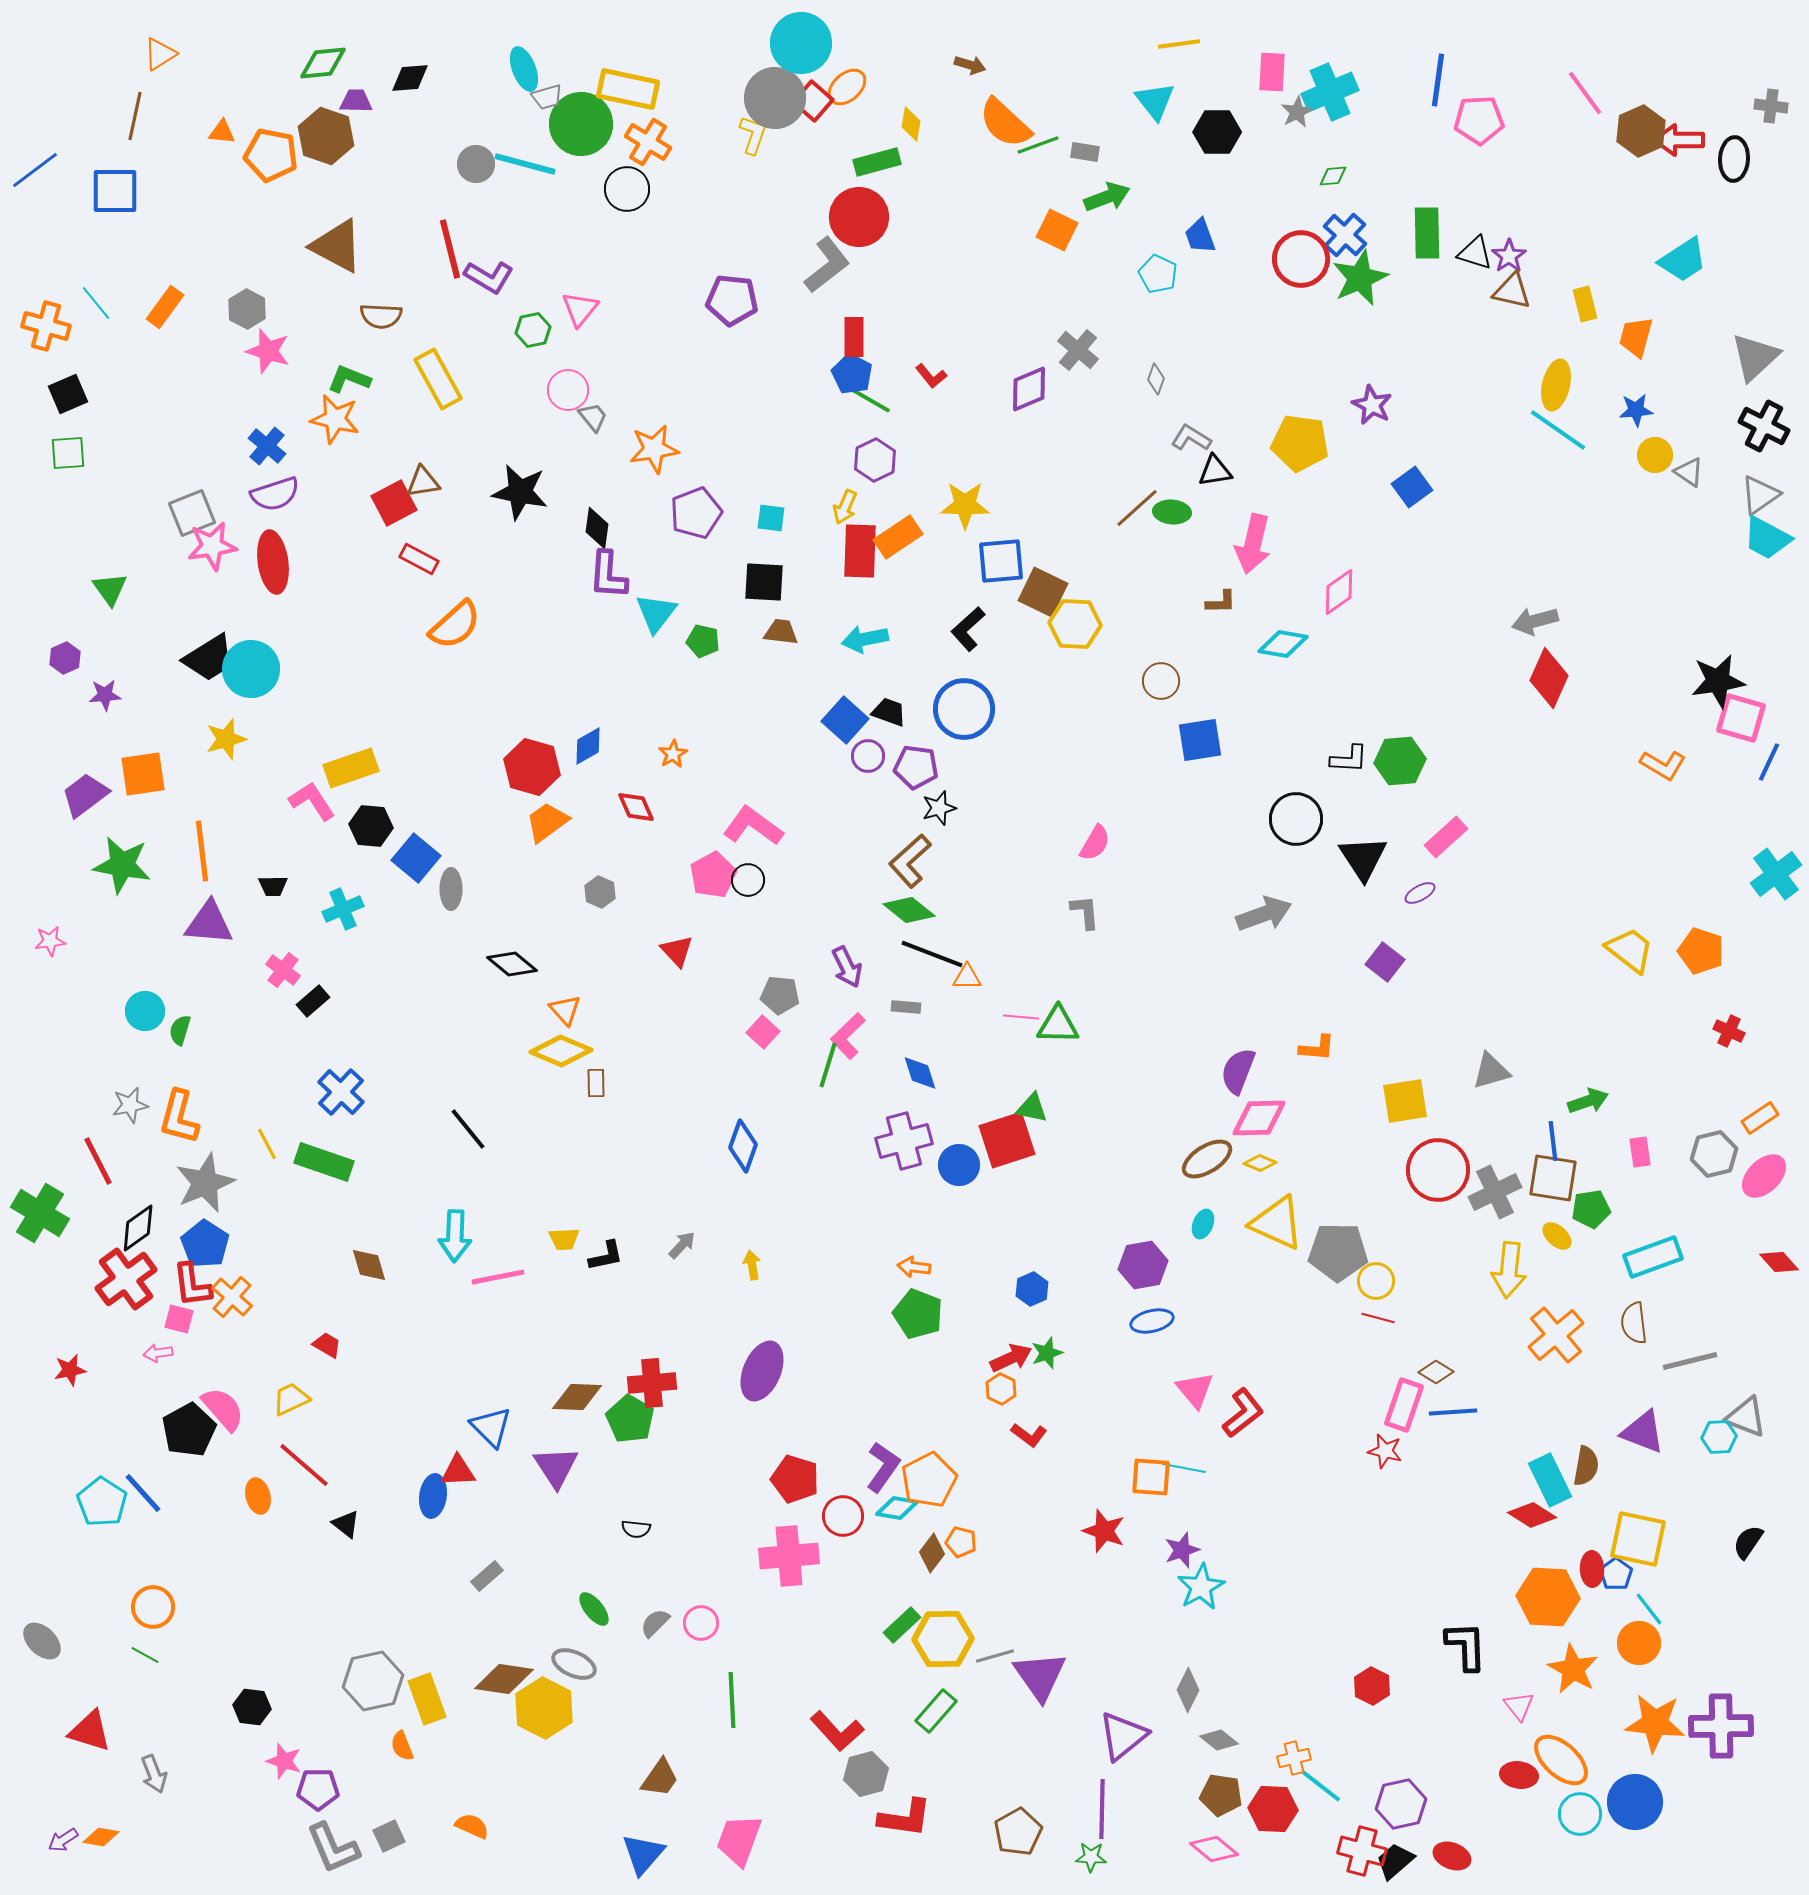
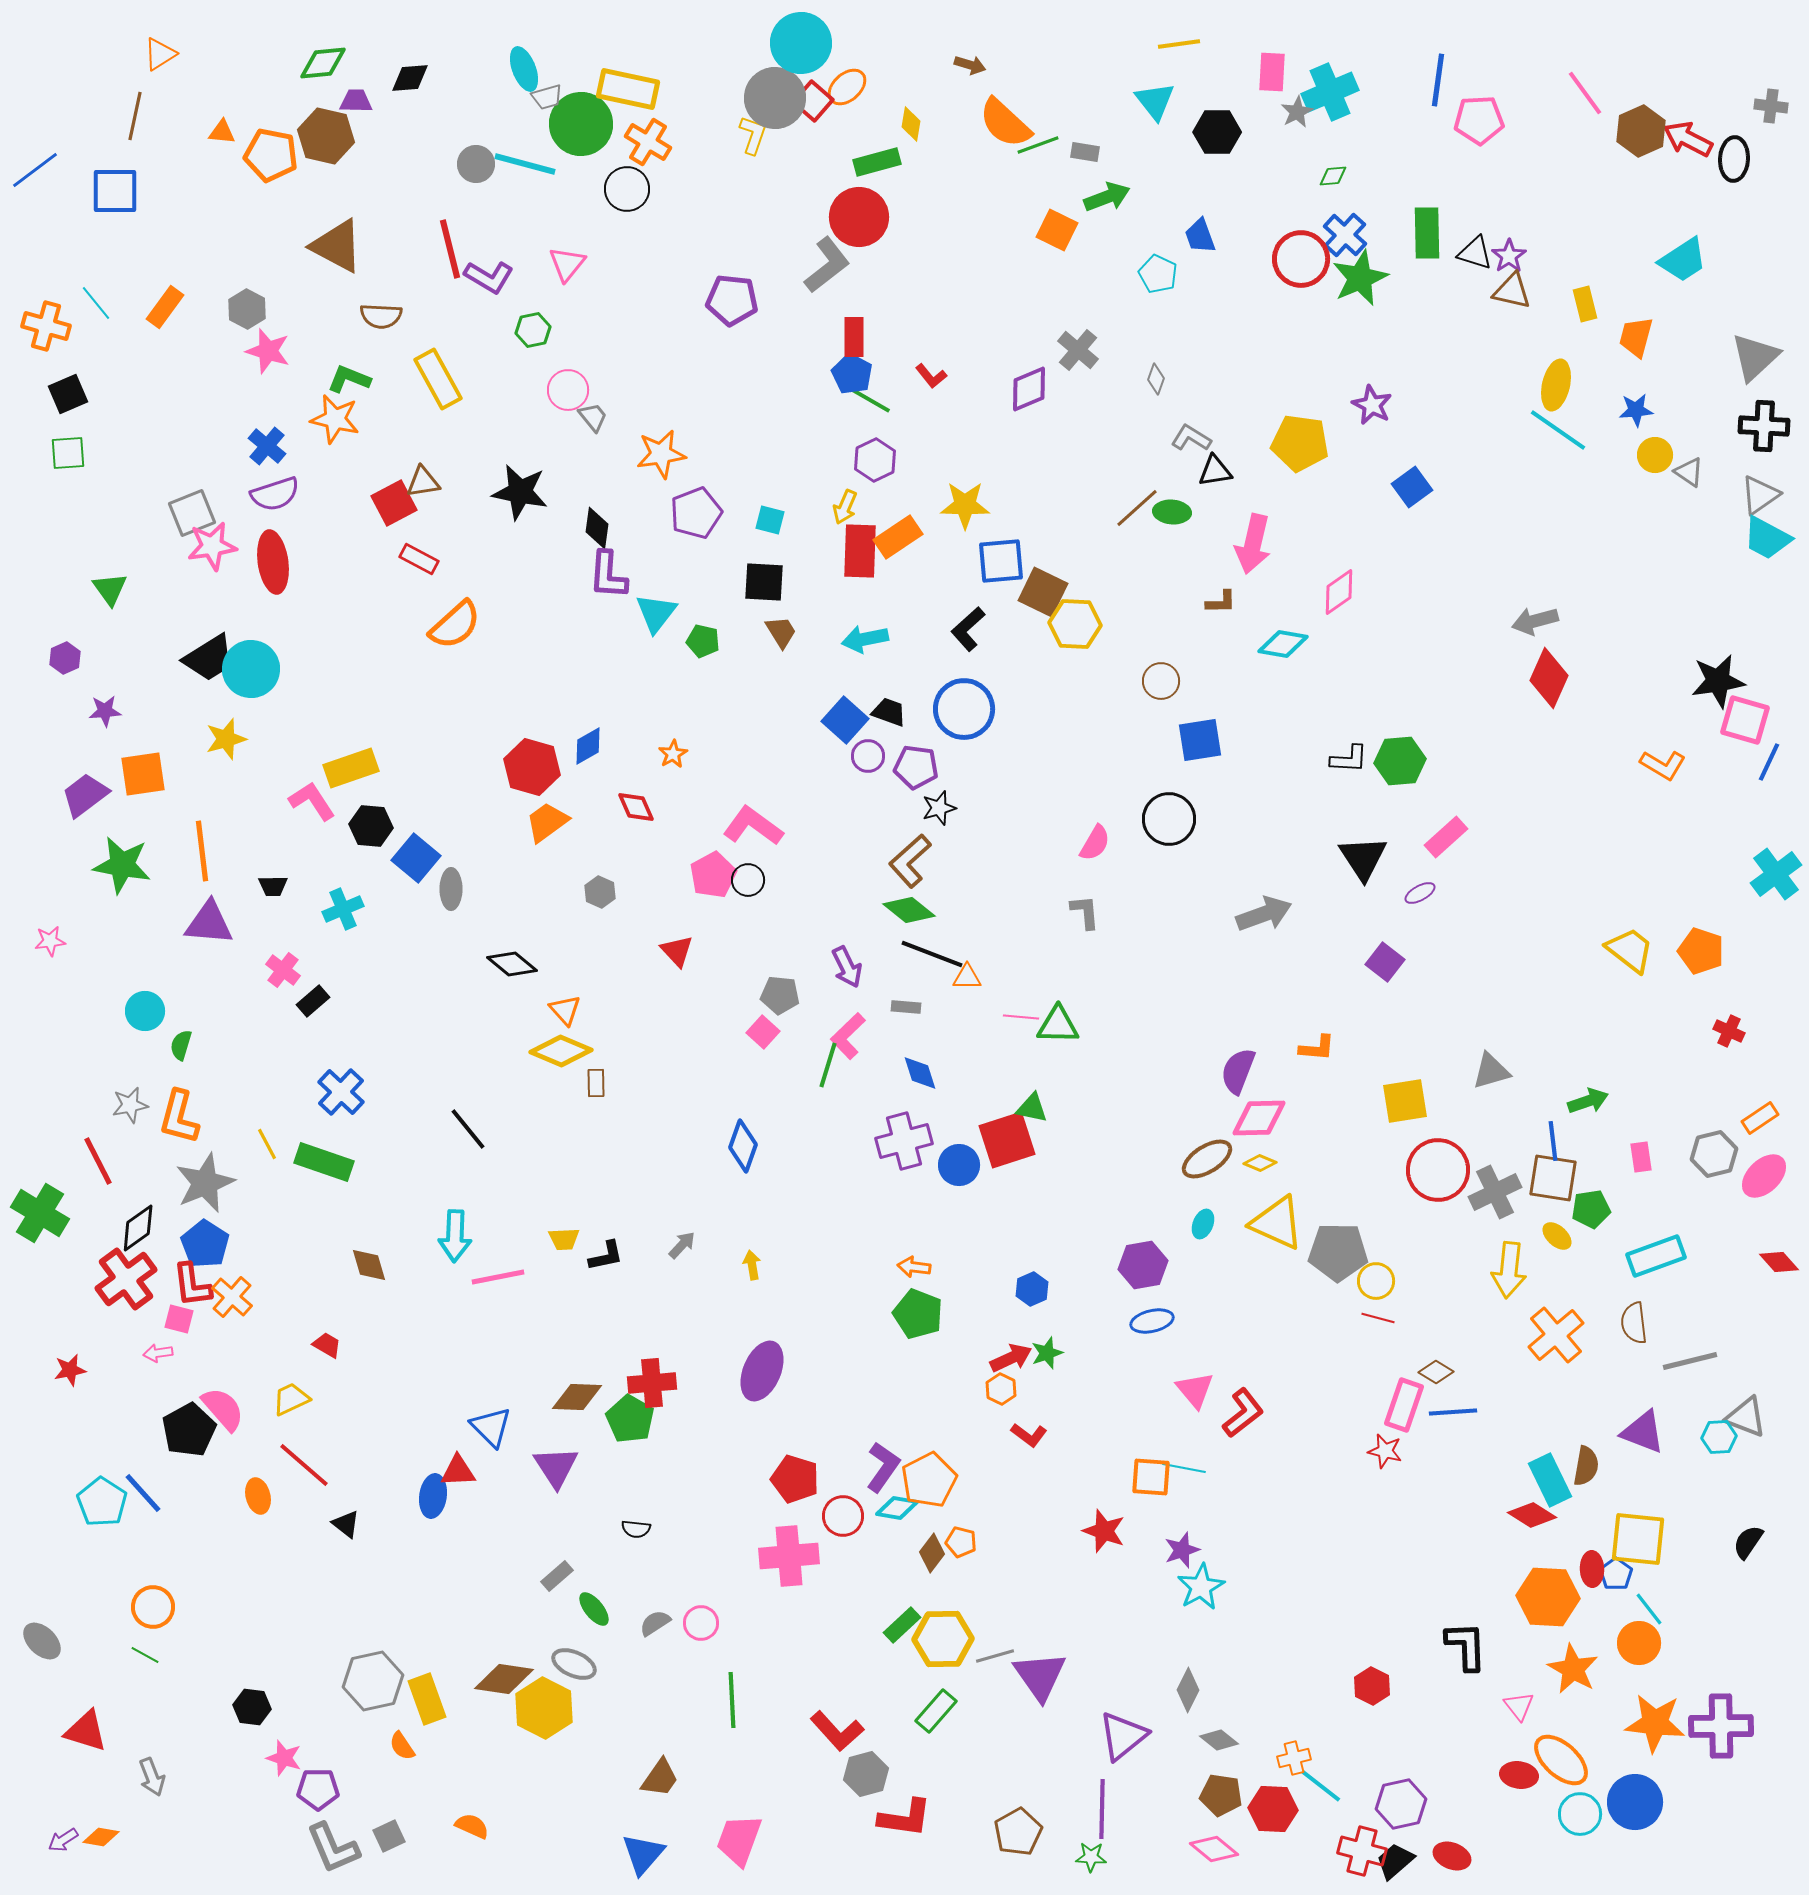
brown hexagon at (326, 136): rotated 6 degrees counterclockwise
red arrow at (1679, 140): moved 9 px right, 1 px up; rotated 27 degrees clockwise
pink triangle at (580, 309): moved 13 px left, 45 px up
black cross at (1764, 426): rotated 24 degrees counterclockwise
orange star at (654, 449): moved 7 px right, 5 px down
cyan square at (771, 518): moved 1 px left, 2 px down; rotated 8 degrees clockwise
brown trapezoid at (781, 632): rotated 51 degrees clockwise
purple star at (105, 695): moved 16 px down
pink square at (1741, 718): moved 4 px right, 2 px down
black circle at (1296, 819): moved 127 px left
green semicircle at (180, 1030): moved 1 px right, 15 px down
pink rectangle at (1640, 1152): moved 1 px right, 5 px down
cyan rectangle at (1653, 1257): moved 3 px right, 1 px up
yellow square at (1638, 1539): rotated 6 degrees counterclockwise
gray rectangle at (487, 1576): moved 70 px right
gray semicircle at (655, 1623): rotated 12 degrees clockwise
red triangle at (90, 1731): moved 4 px left
orange semicircle at (402, 1746): rotated 12 degrees counterclockwise
pink star at (284, 1761): moved 3 px up
gray arrow at (154, 1774): moved 2 px left, 3 px down
